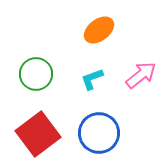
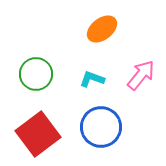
orange ellipse: moved 3 px right, 1 px up
pink arrow: rotated 12 degrees counterclockwise
cyan L-shape: rotated 40 degrees clockwise
blue circle: moved 2 px right, 6 px up
